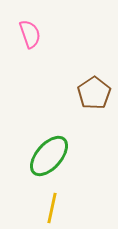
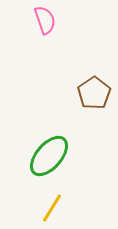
pink semicircle: moved 15 px right, 14 px up
yellow line: rotated 20 degrees clockwise
